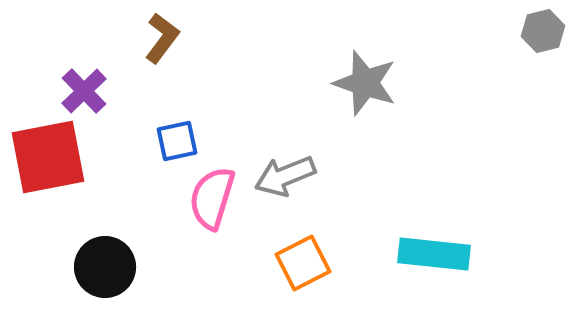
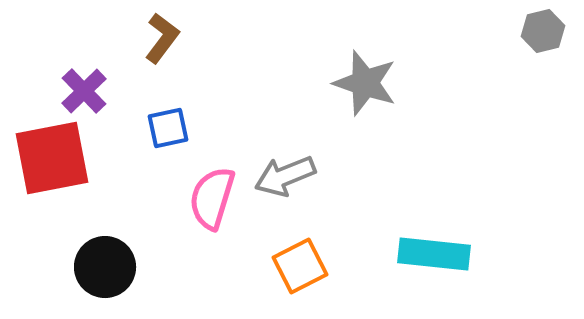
blue square: moved 9 px left, 13 px up
red square: moved 4 px right, 1 px down
orange square: moved 3 px left, 3 px down
